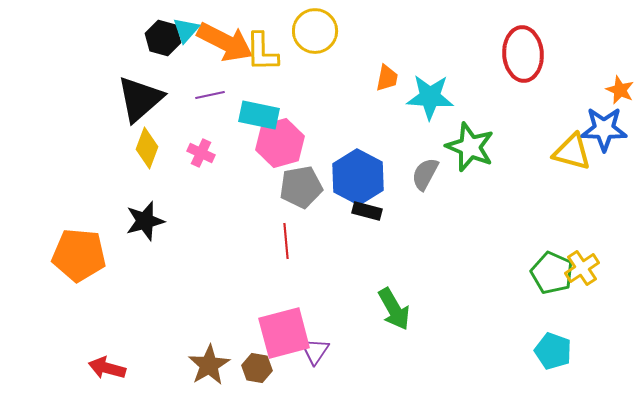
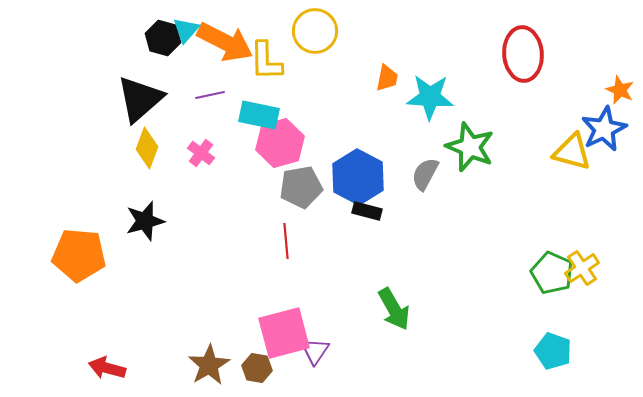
yellow L-shape: moved 4 px right, 9 px down
blue star: rotated 27 degrees counterclockwise
pink cross: rotated 12 degrees clockwise
